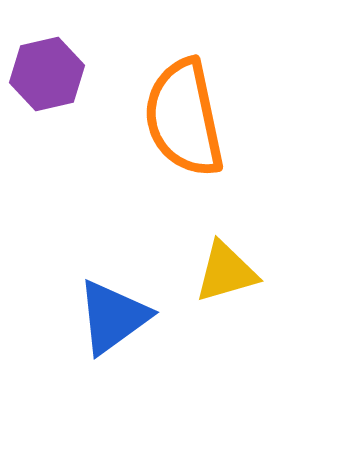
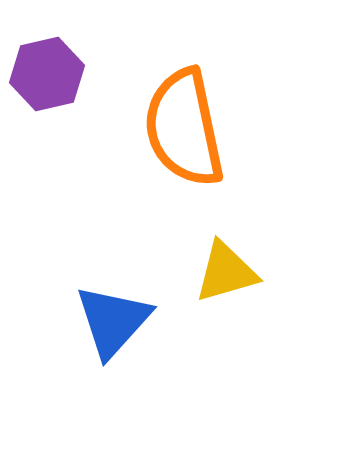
orange semicircle: moved 10 px down
blue triangle: moved 4 px down; rotated 12 degrees counterclockwise
